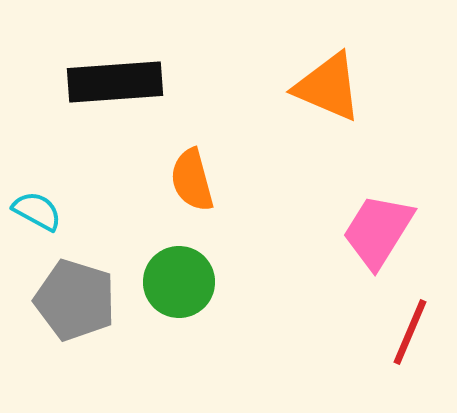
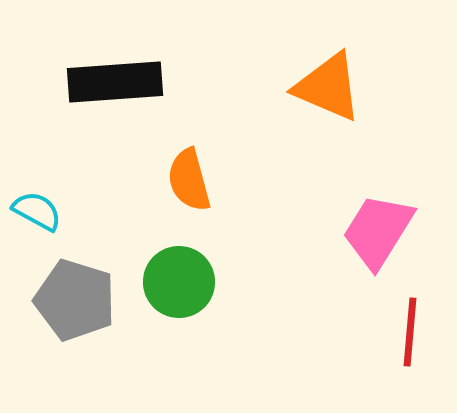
orange semicircle: moved 3 px left
red line: rotated 18 degrees counterclockwise
